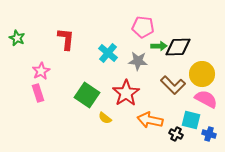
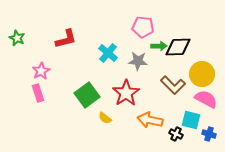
red L-shape: rotated 70 degrees clockwise
green square: rotated 20 degrees clockwise
